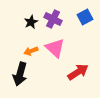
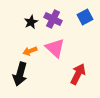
orange arrow: moved 1 px left
red arrow: moved 2 px down; rotated 30 degrees counterclockwise
